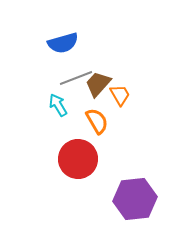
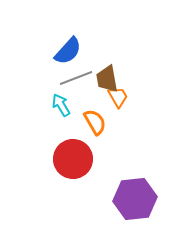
blue semicircle: moved 5 px right, 8 px down; rotated 32 degrees counterclockwise
brown trapezoid: moved 9 px right, 5 px up; rotated 52 degrees counterclockwise
orange trapezoid: moved 2 px left, 2 px down
cyan arrow: moved 3 px right
orange semicircle: moved 2 px left, 1 px down
red circle: moved 5 px left
